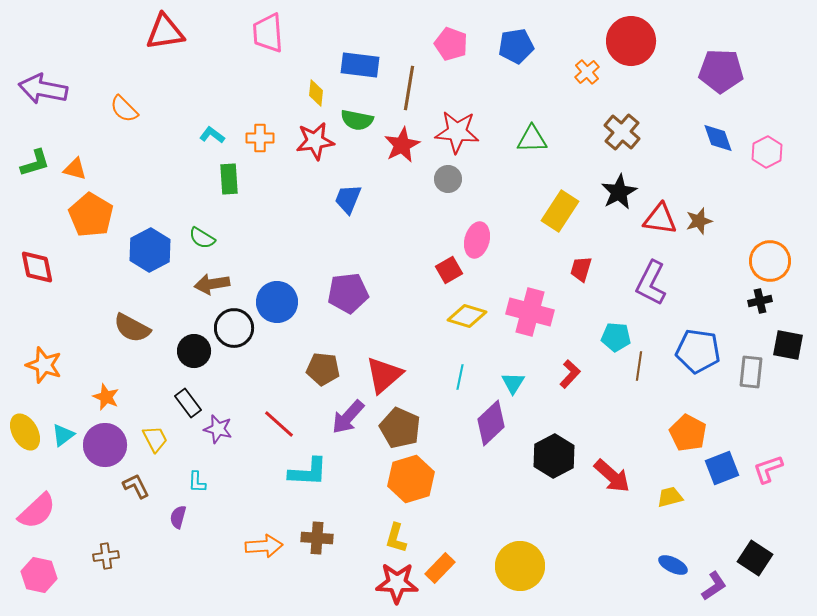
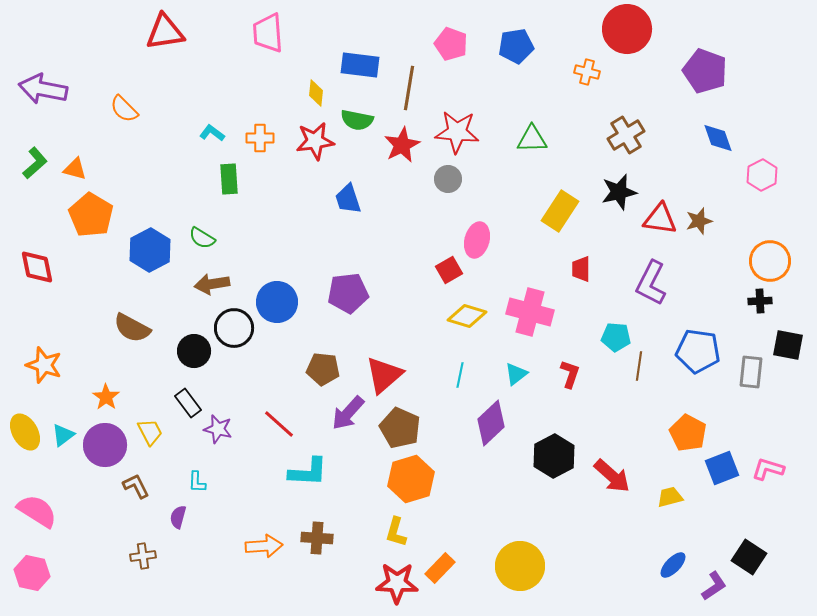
red circle at (631, 41): moved 4 px left, 12 px up
purple pentagon at (721, 71): moved 16 px left; rotated 18 degrees clockwise
orange cross at (587, 72): rotated 35 degrees counterclockwise
brown cross at (622, 132): moved 4 px right, 3 px down; rotated 18 degrees clockwise
cyan L-shape at (212, 135): moved 2 px up
pink hexagon at (767, 152): moved 5 px left, 23 px down
green L-shape at (35, 163): rotated 24 degrees counterclockwise
black star at (619, 192): rotated 15 degrees clockwise
blue trapezoid at (348, 199): rotated 40 degrees counterclockwise
red trapezoid at (581, 269): rotated 16 degrees counterclockwise
black cross at (760, 301): rotated 10 degrees clockwise
red L-shape at (570, 374): rotated 24 degrees counterclockwise
cyan line at (460, 377): moved 2 px up
cyan triangle at (513, 383): moved 3 px right, 9 px up; rotated 20 degrees clockwise
orange star at (106, 397): rotated 12 degrees clockwise
purple arrow at (348, 417): moved 4 px up
yellow trapezoid at (155, 439): moved 5 px left, 7 px up
pink L-shape at (768, 469): rotated 36 degrees clockwise
pink semicircle at (37, 511): rotated 105 degrees counterclockwise
yellow L-shape at (396, 538): moved 6 px up
brown cross at (106, 556): moved 37 px right
black square at (755, 558): moved 6 px left, 1 px up
blue ellipse at (673, 565): rotated 72 degrees counterclockwise
pink hexagon at (39, 575): moved 7 px left, 2 px up
